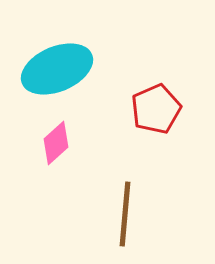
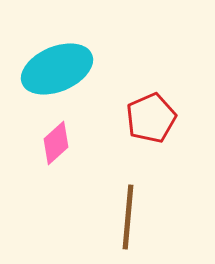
red pentagon: moved 5 px left, 9 px down
brown line: moved 3 px right, 3 px down
